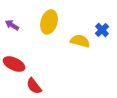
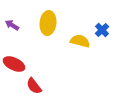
yellow ellipse: moved 1 px left, 1 px down; rotated 10 degrees counterclockwise
